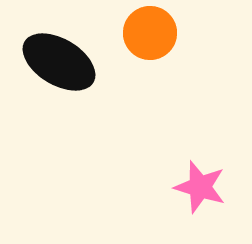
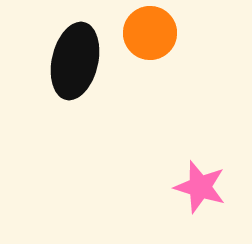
black ellipse: moved 16 px right, 1 px up; rotated 72 degrees clockwise
